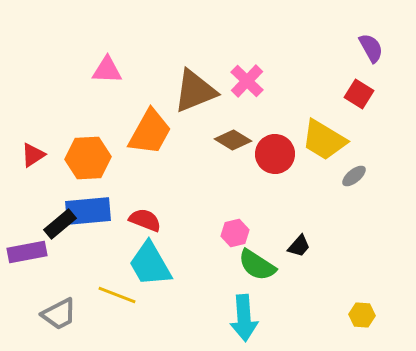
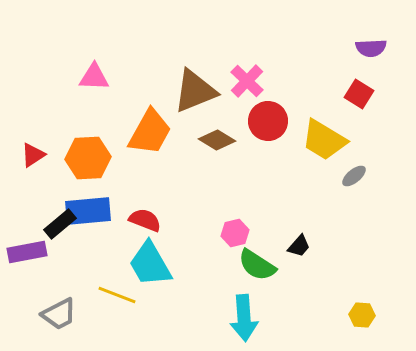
purple semicircle: rotated 116 degrees clockwise
pink triangle: moved 13 px left, 7 px down
brown diamond: moved 16 px left
red circle: moved 7 px left, 33 px up
